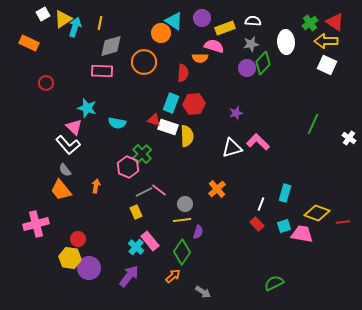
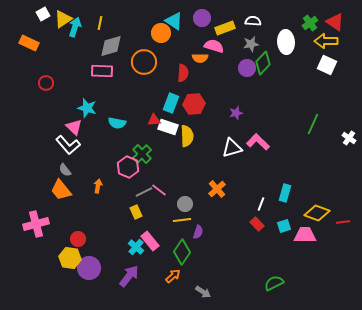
red triangle at (154, 120): rotated 24 degrees counterclockwise
orange arrow at (96, 186): moved 2 px right
pink trapezoid at (302, 234): moved 3 px right, 1 px down; rotated 10 degrees counterclockwise
